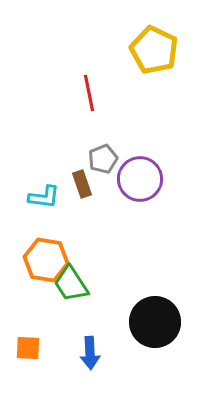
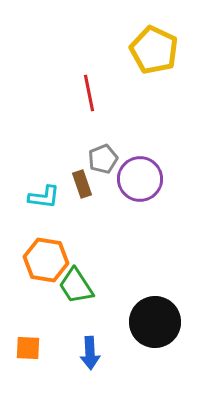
green trapezoid: moved 5 px right, 2 px down
